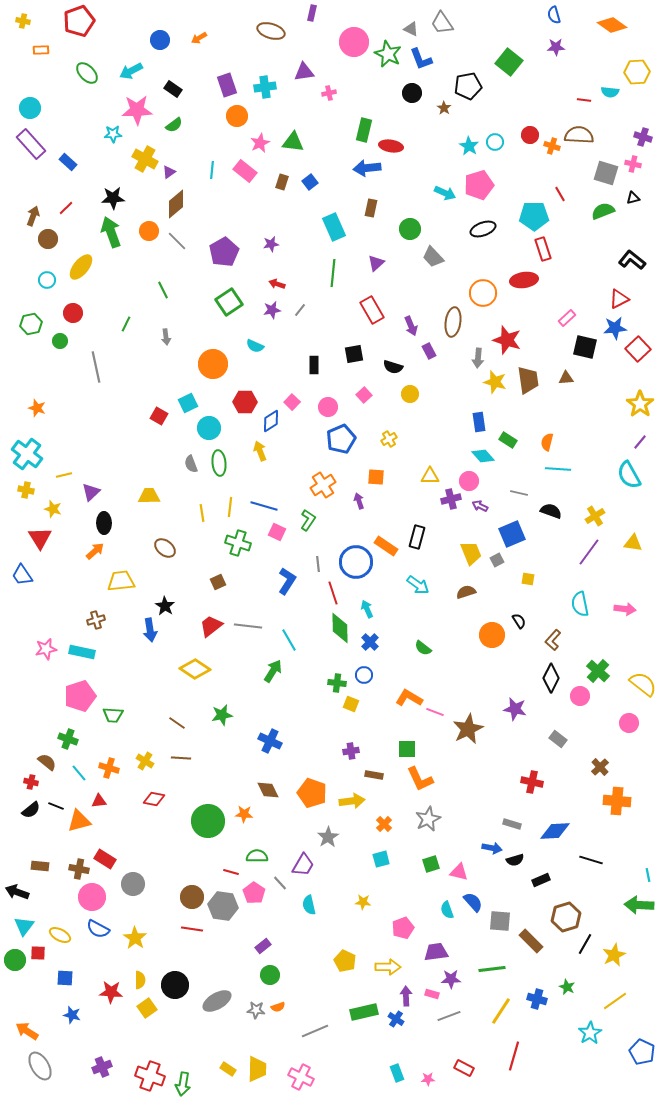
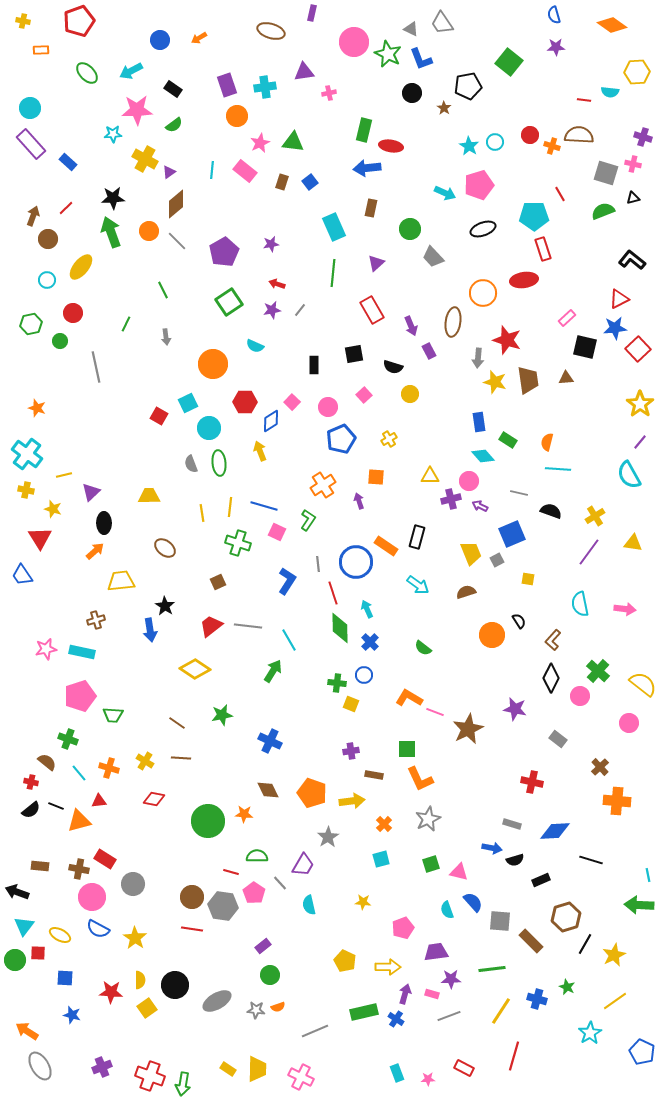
purple arrow at (406, 996): moved 1 px left, 2 px up; rotated 18 degrees clockwise
